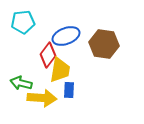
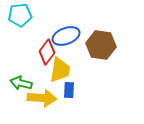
cyan pentagon: moved 3 px left, 7 px up
brown hexagon: moved 3 px left, 1 px down
red diamond: moved 1 px left, 3 px up
